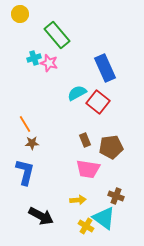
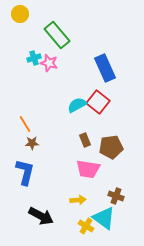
cyan semicircle: moved 12 px down
